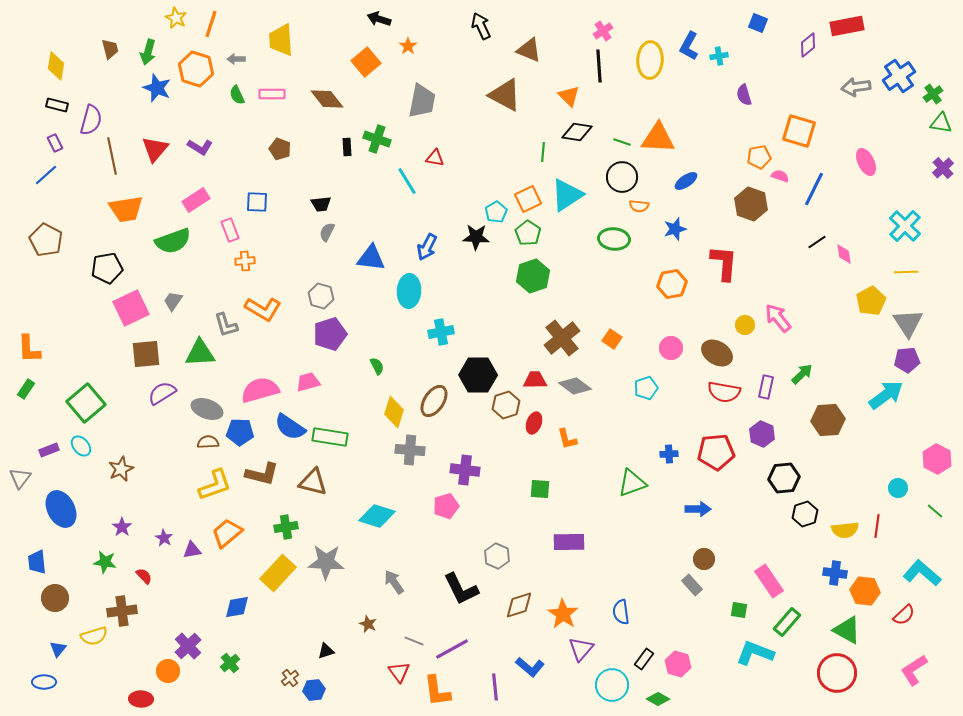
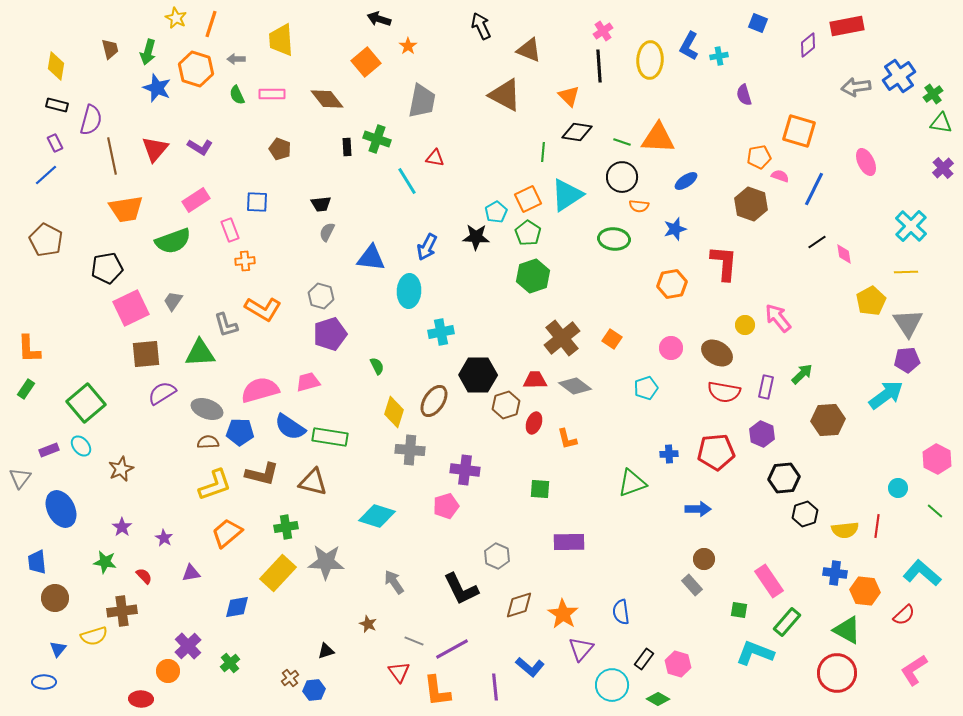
cyan cross at (905, 226): moved 6 px right
purple triangle at (192, 550): moved 1 px left, 23 px down
